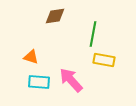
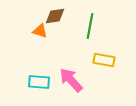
green line: moved 3 px left, 8 px up
orange triangle: moved 9 px right, 26 px up
